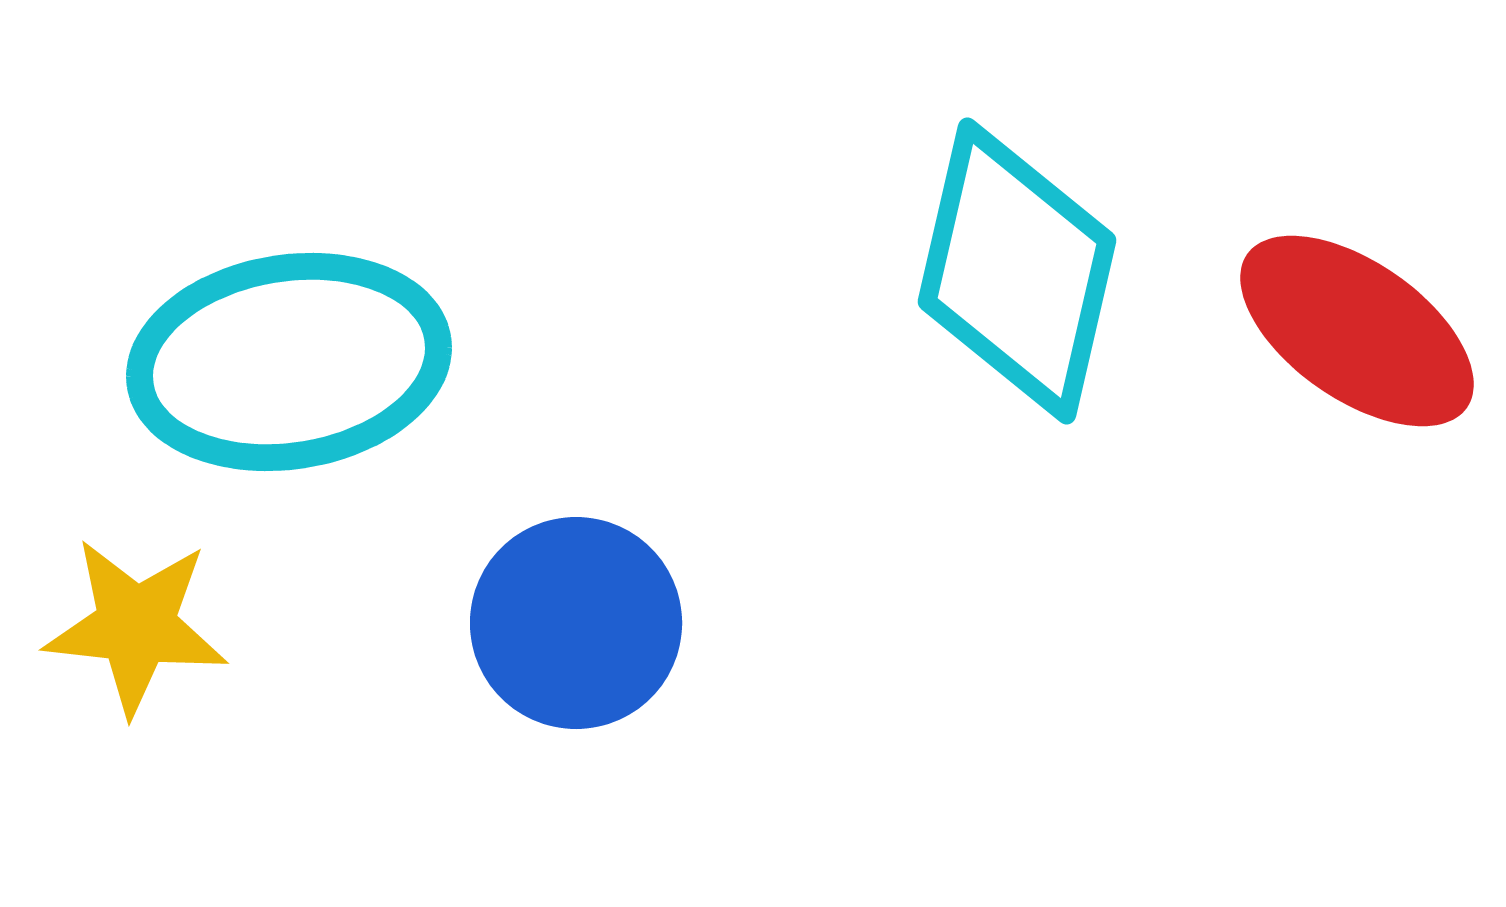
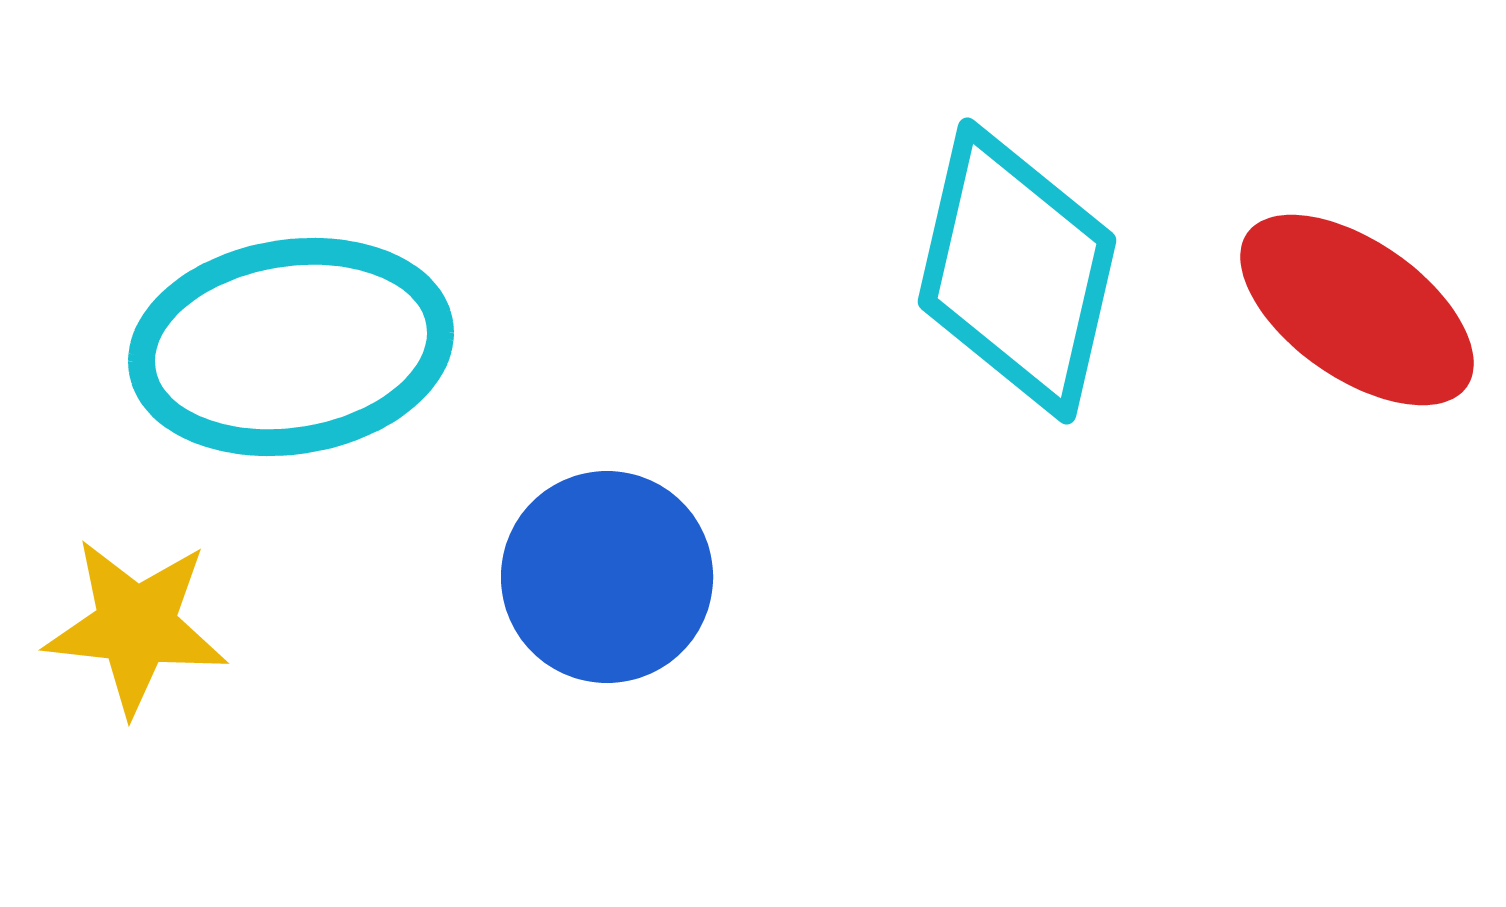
red ellipse: moved 21 px up
cyan ellipse: moved 2 px right, 15 px up
blue circle: moved 31 px right, 46 px up
